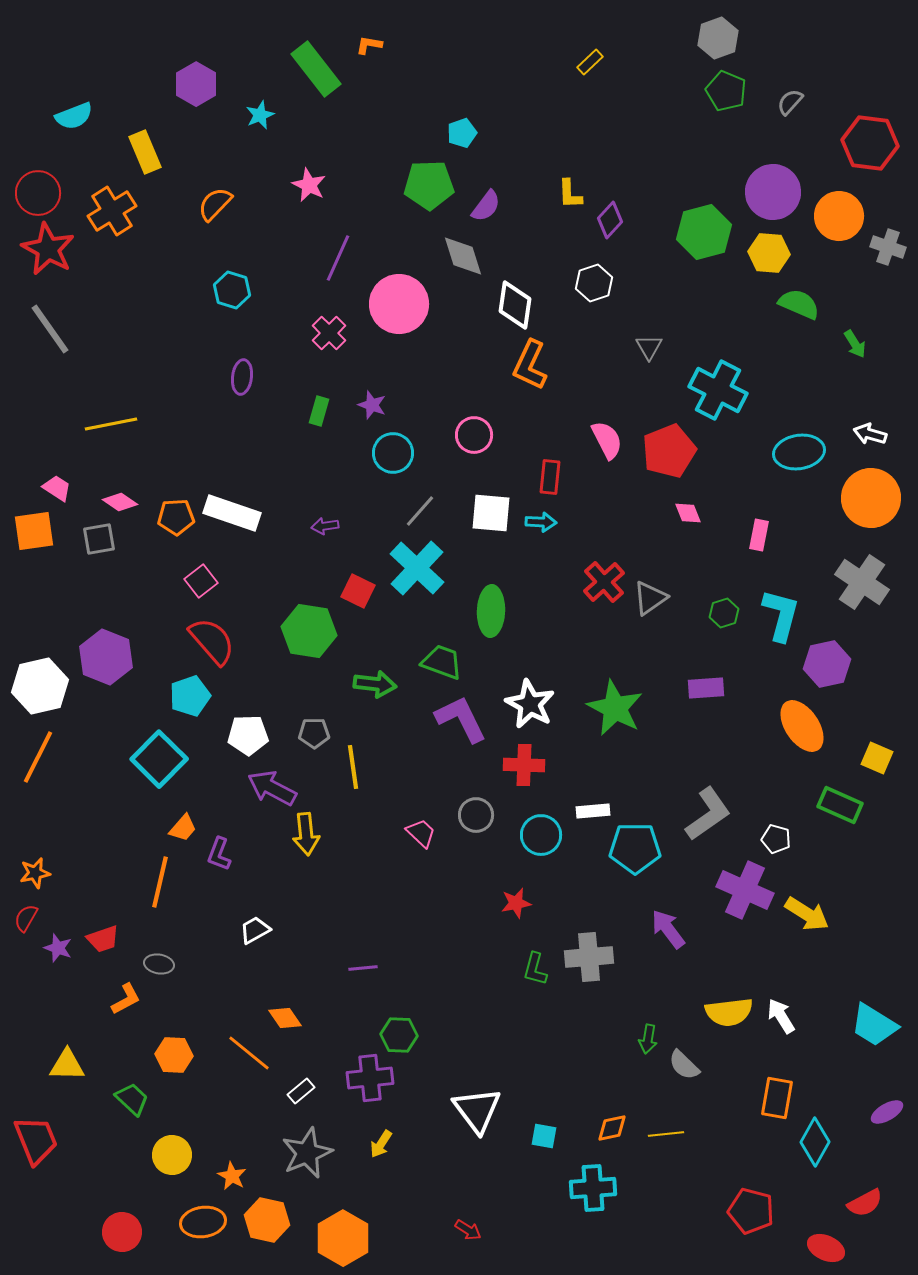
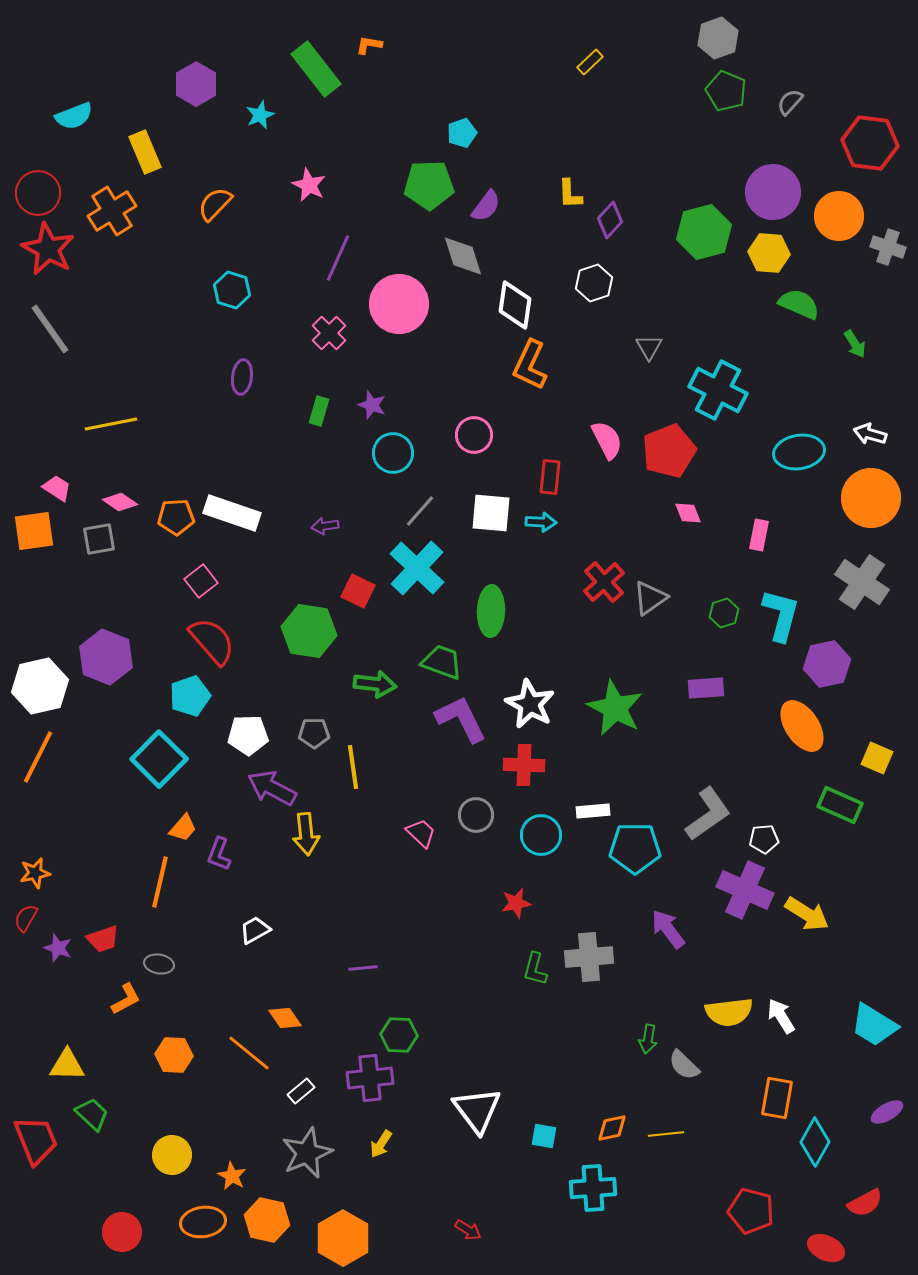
white pentagon at (776, 839): moved 12 px left; rotated 20 degrees counterclockwise
green trapezoid at (132, 1099): moved 40 px left, 15 px down
